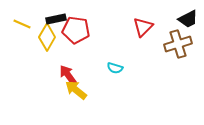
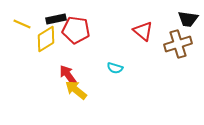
black trapezoid: rotated 35 degrees clockwise
red triangle: moved 4 px down; rotated 35 degrees counterclockwise
yellow diamond: moved 1 px left, 2 px down; rotated 28 degrees clockwise
